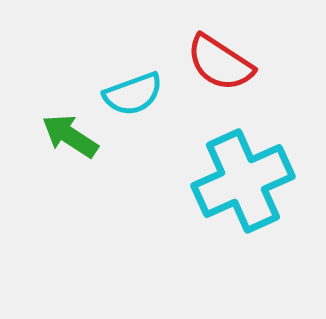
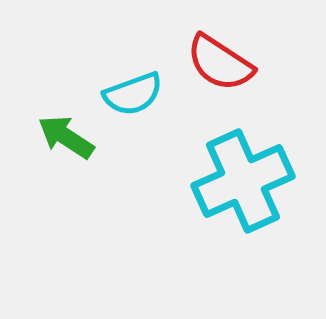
green arrow: moved 4 px left, 1 px down
